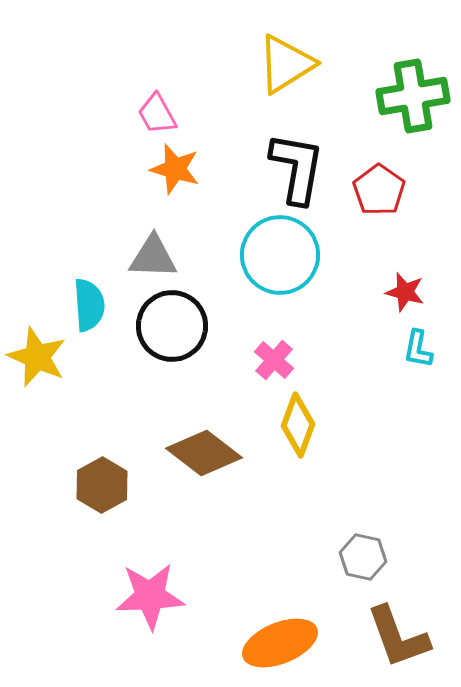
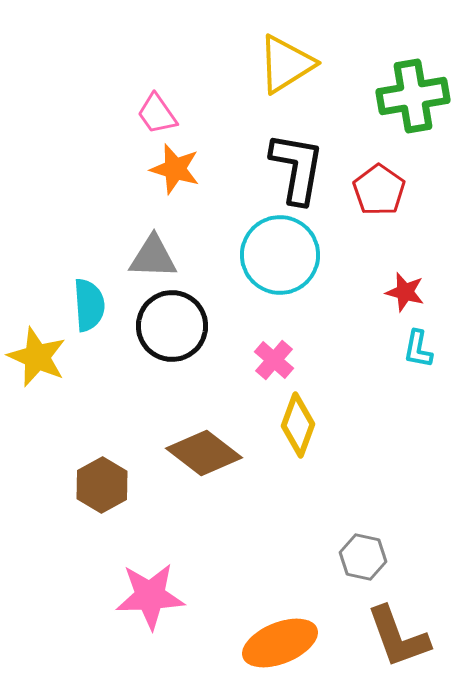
pink trapezoid: rotated 6 degrees counterclockwise
